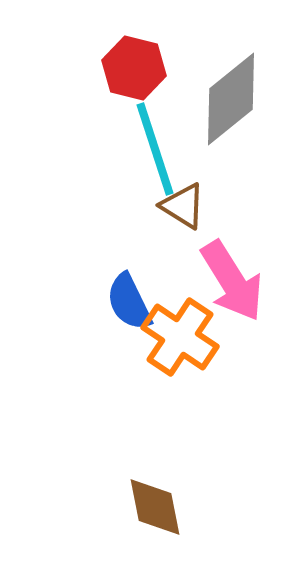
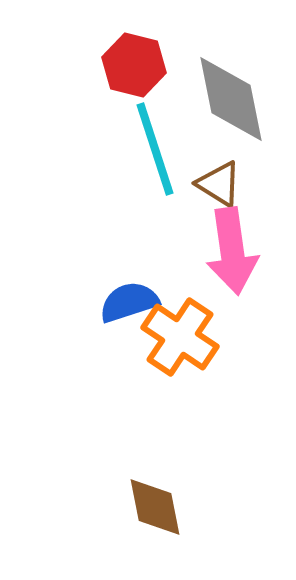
red hexagon: moved 3 px up
gray diamond: rotated 62 degrees counterclockwise
brown triangle: moved 36 px right, 22 px up
pink arrow: moved 30 px up; rotated 24 degrees clockwise
blue semicircle: rotated 98 degrees clockwise
